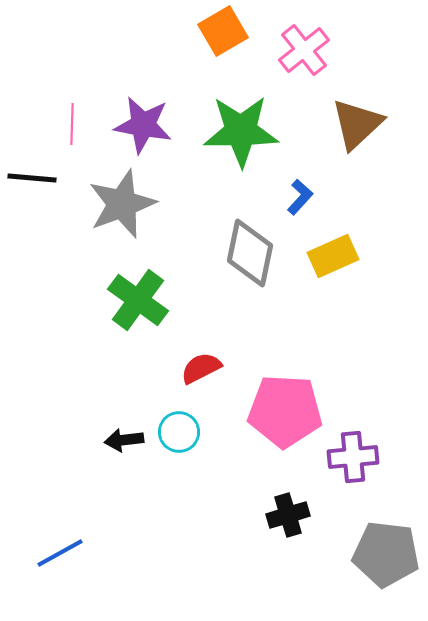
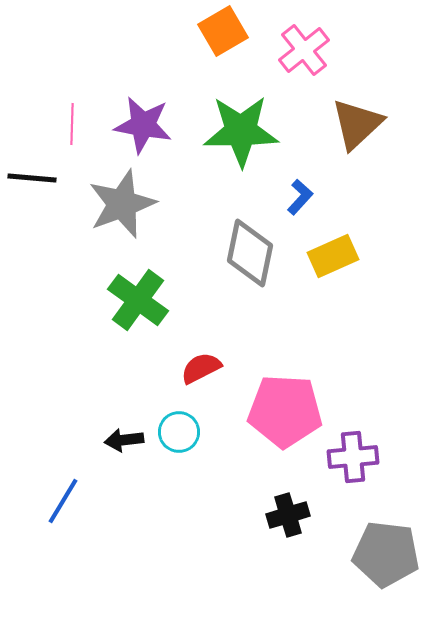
blue line: moved 3 px right, 52 px up; rotated 30 degrees counterclockwise
